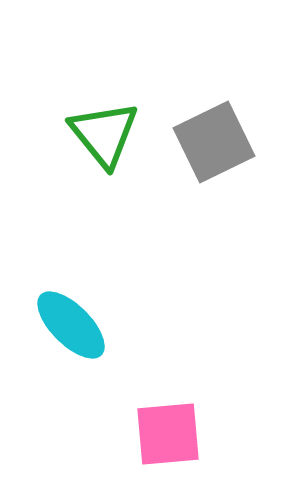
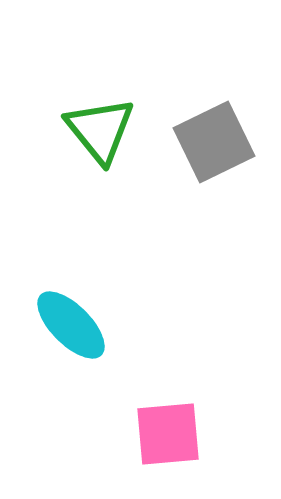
green triangle: moved 4 px left, 4 px up
